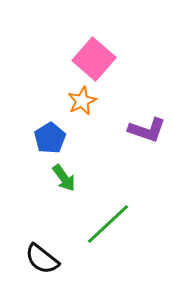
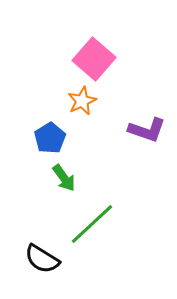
green line: moved 16 px left
black semicircle: rotated 6 degrees counterclockwise
